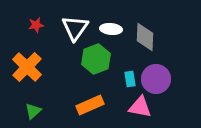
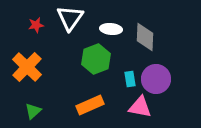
white triangle: moved 5 px left, 10 px up
